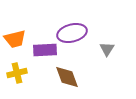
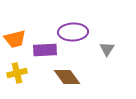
purple ellipse: moved 1 px right, 1 px up; rotated 12 degrees clockwise
brown diamond: rotated 16 degrees counterclockwise
